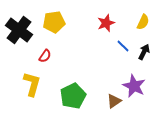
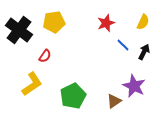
blue line: moved 1 px up
yellow L-shape: rotated 40 degrees clockwise
